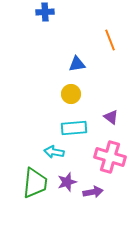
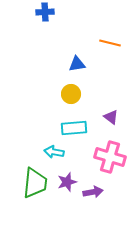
orange line: moved 3 px down; rotated 55 degrees counterclockwise
